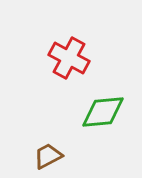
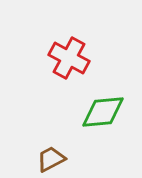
brown trapezoid: moved 3 px right, 3 px down
